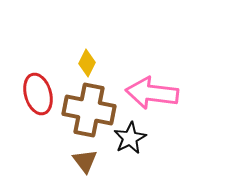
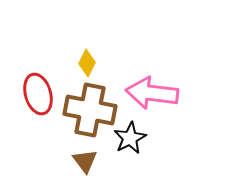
brown cross: moved 1 px right
